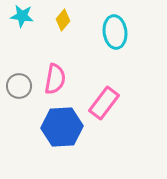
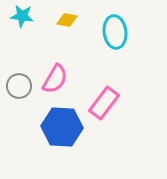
yellow diamond: moved 4 px right; rotated 60 degrees clockwise
pink semicircle: rotated 20 degrees clockwise
blue hexagon: rotated 6 degrees clockwise
